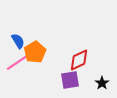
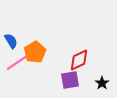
blue semicircle: moved 7 px left
